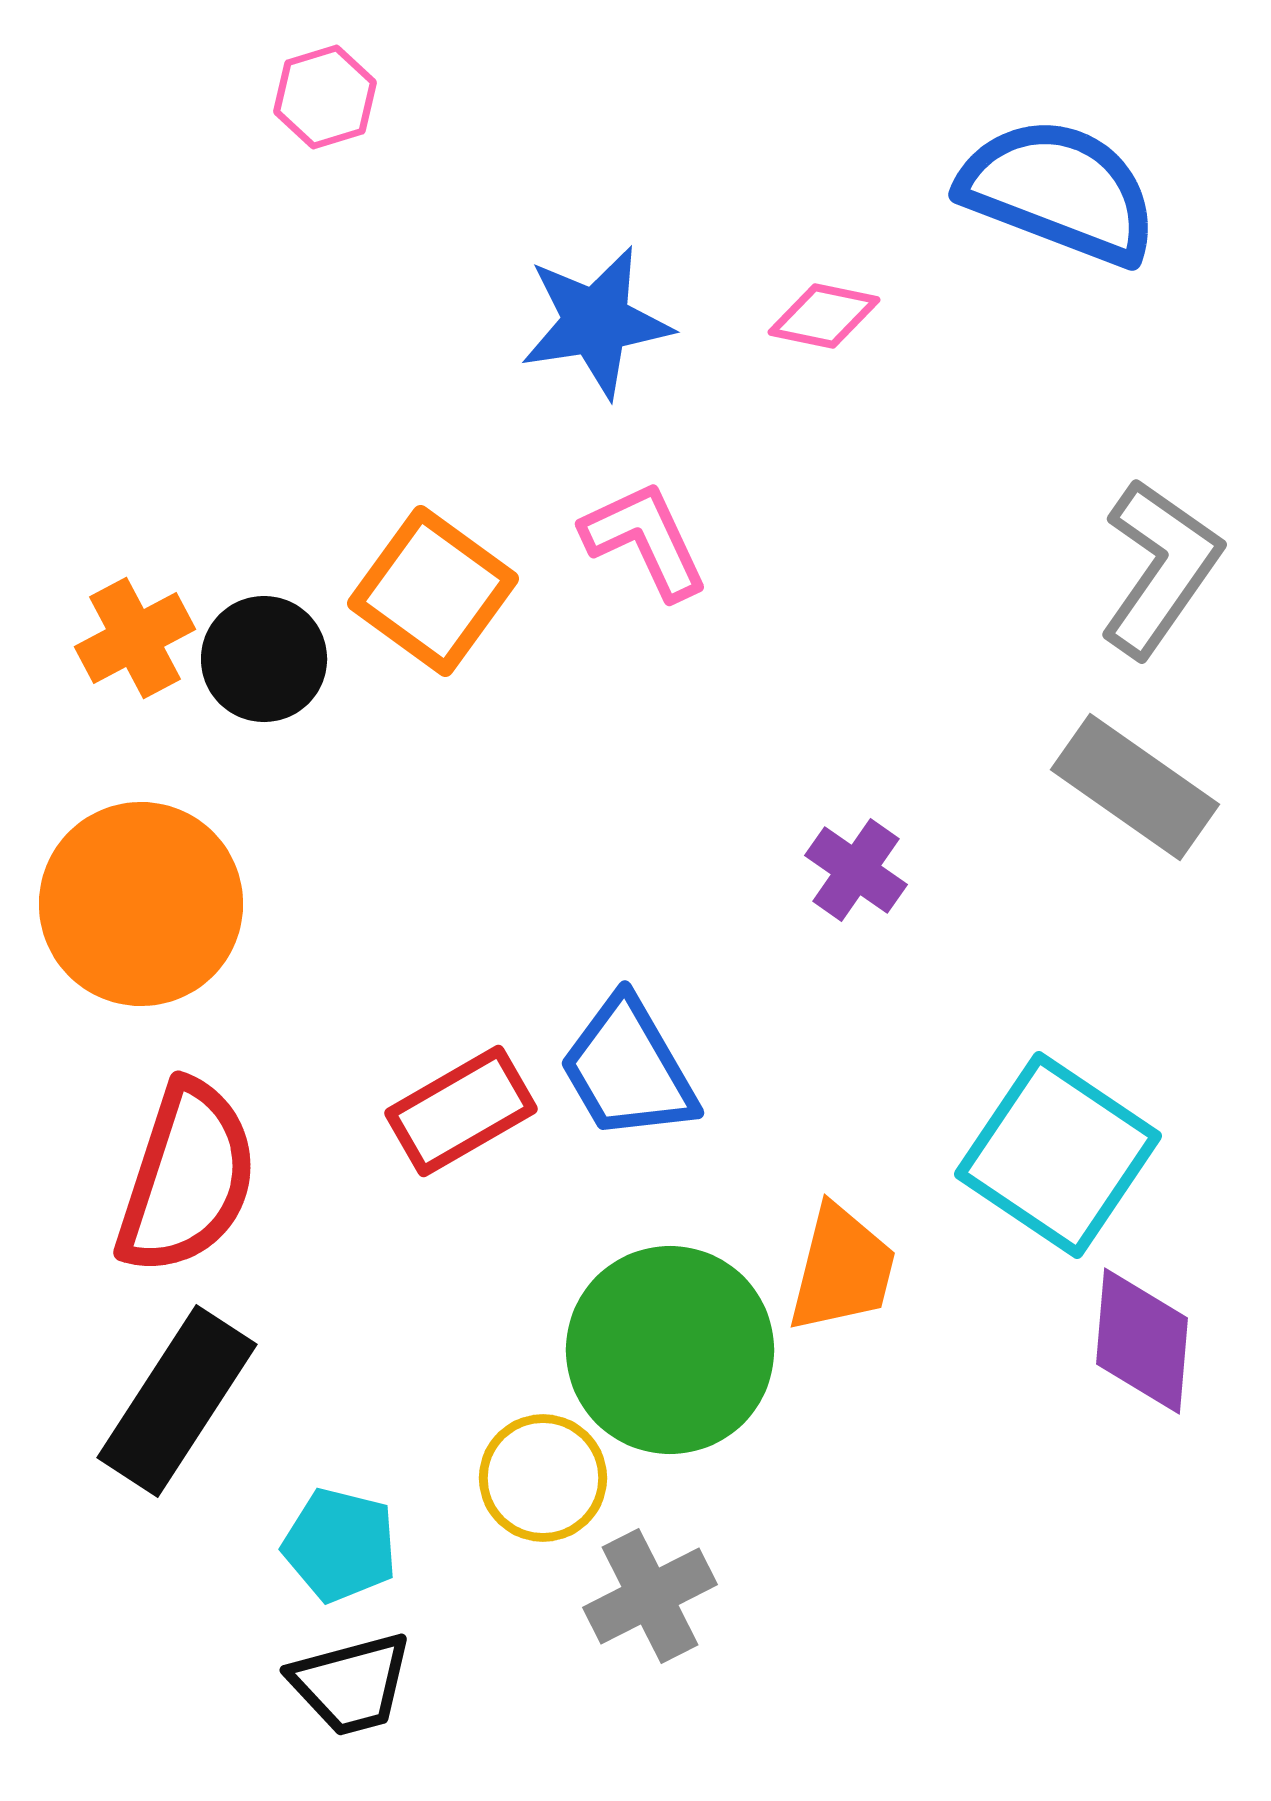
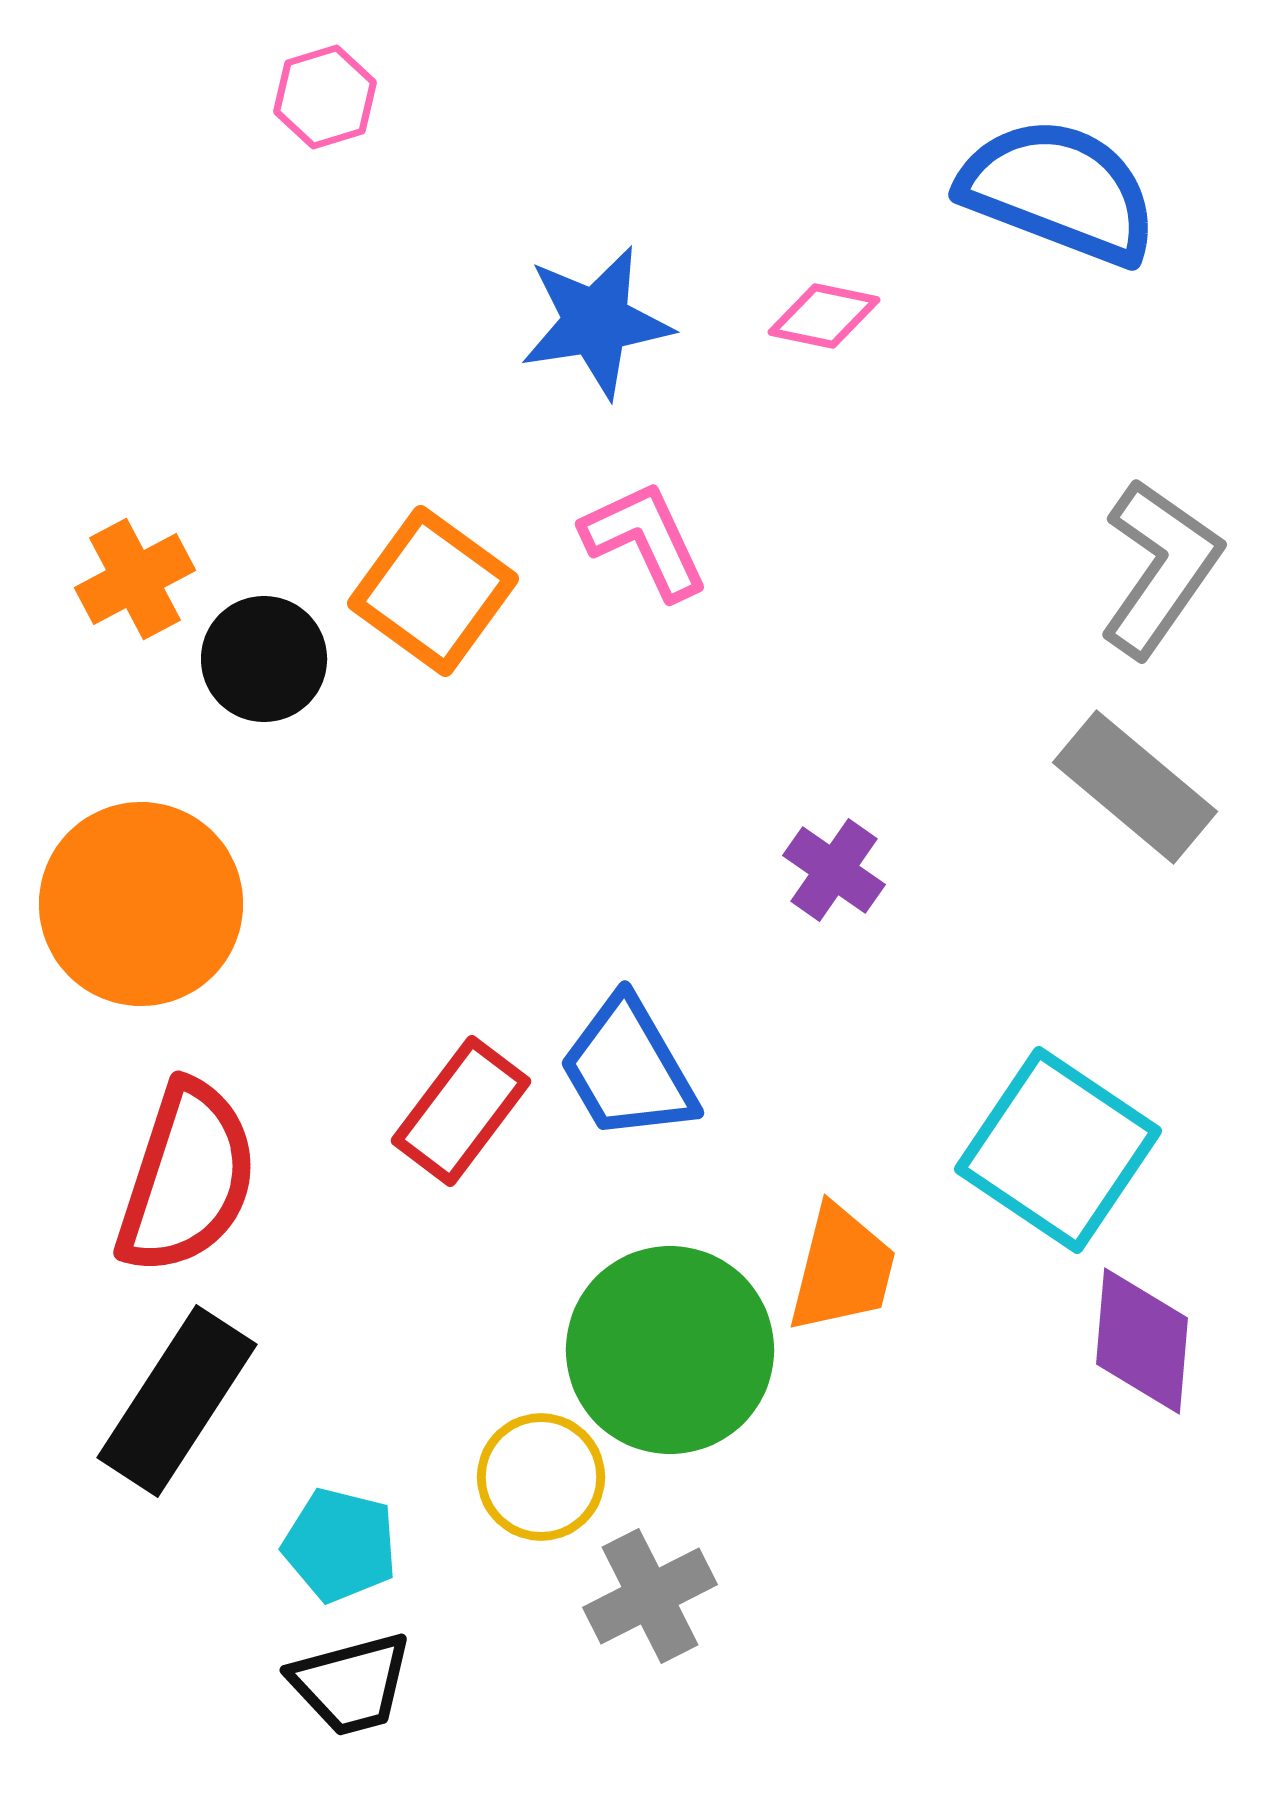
orange cross: moved 59 px up
gray rectangle: rotated 5 degrees clockwise
purple cross: moved 22 px left
red rectangle: rotated 23 degrees counterclockwise
cyan square: moved 5 px up
yellow circle: moved 2 px left, 1 px up
